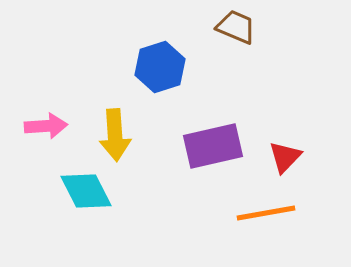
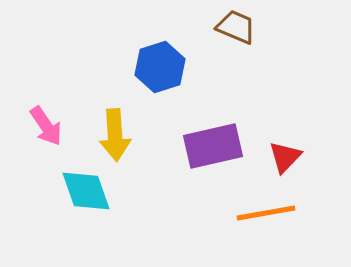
pink arrow: rotated 60 degrees clockwise
cyan diamond: rotated 8 degrees clockwise
